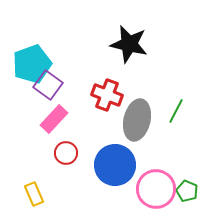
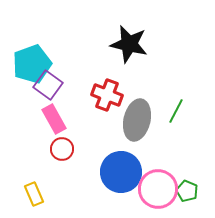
pink rectangle: rotated 72 degrees counterclockwise
red circle: moved 4 px left, 4 px up
blue circle: moved 6 px right, 7 px down
pink circle: moved 2 px right
